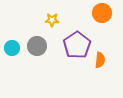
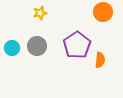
orange circle: moved 1 px right, 1 px up
yellow star: moved 12 px left, 7 px up; rotated 16 degrees counterclockwise
